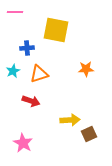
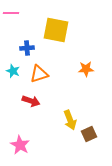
pink line: moved 4 px left, 1 px down
cyan star: rotated 24 degrees counterclockwise
yellow arrow: rotated 72 degrees clockwise
pink star: moved 3 px left, 2 px down
